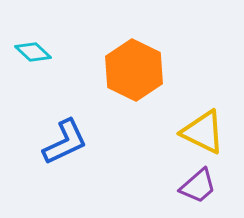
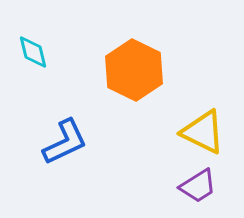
cyan diamond: rotated 33 degrees clockwise
purple trapezoid: rotated 9 degrees clockwise
